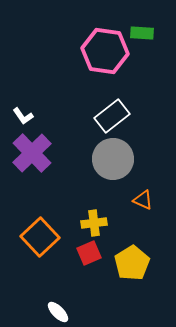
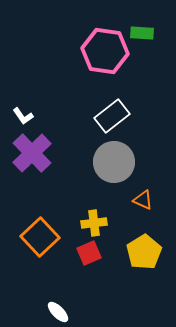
gray circle: moved 1 px right, 3 px down
yellow pentagon: moved 12 px right, 11 px up
